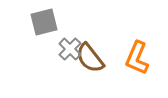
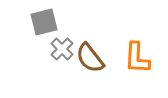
gray cross: moved 8 px left
orange L-shape: rotated 20 degrees counterclockwise
